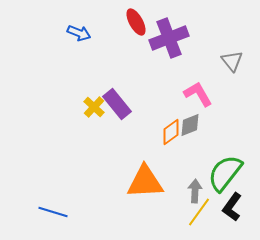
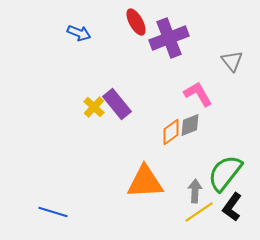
yellow line: rotated 20 degrees clockwise
